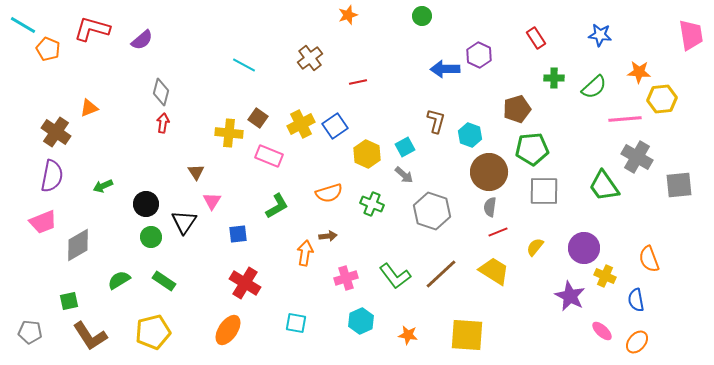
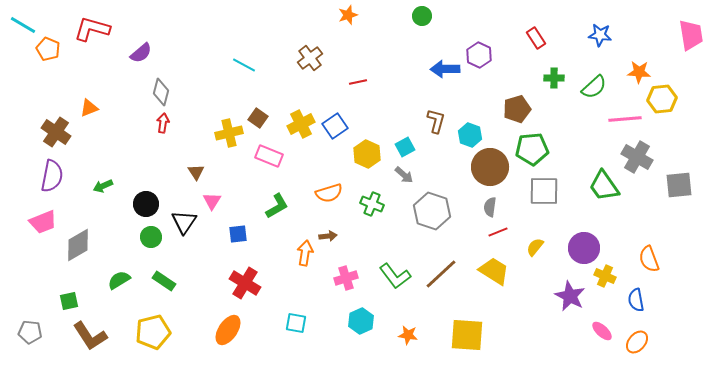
purple semicircle at (142, 40): moved 1 px left, 13 px down
yellow cross at (229, 133): rotated 20 degrees counterclockwise
brown circle at (489, 172): moved 1 px right, 5 px up
